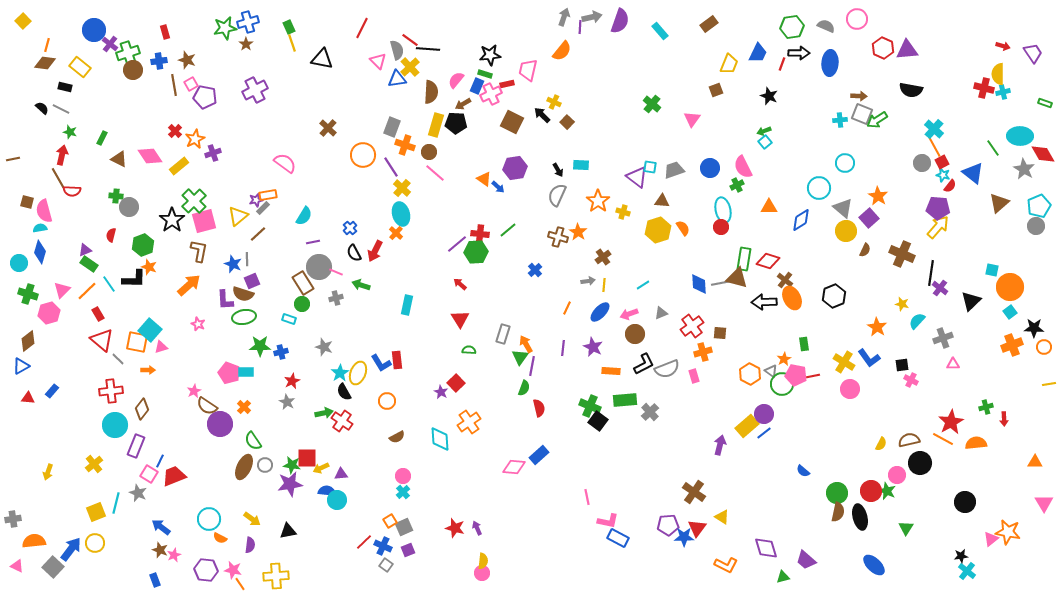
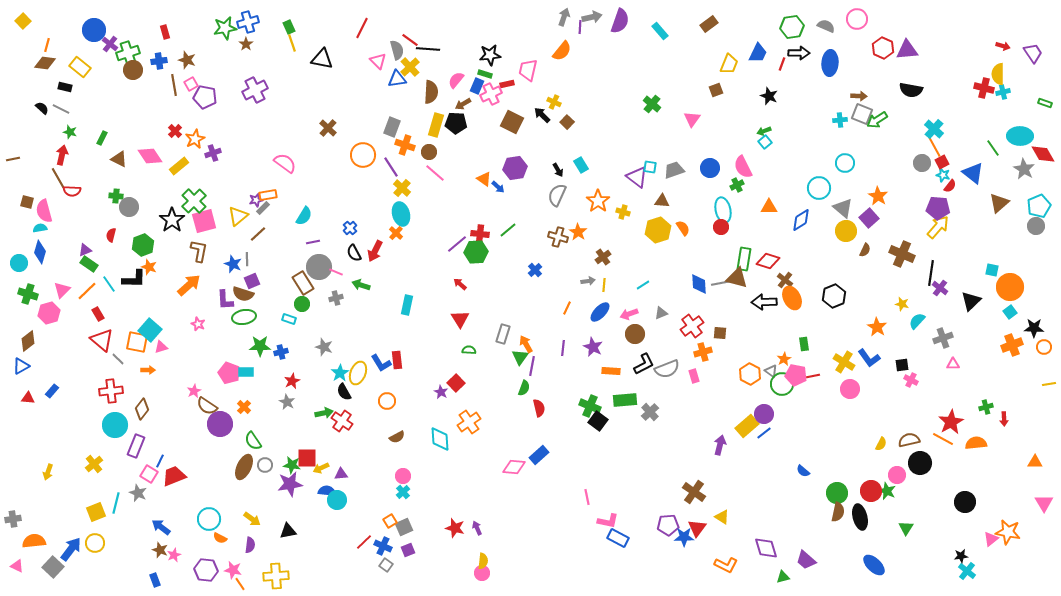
cyan rectangle at (581, 165): rotated 56 degrees clockwise
